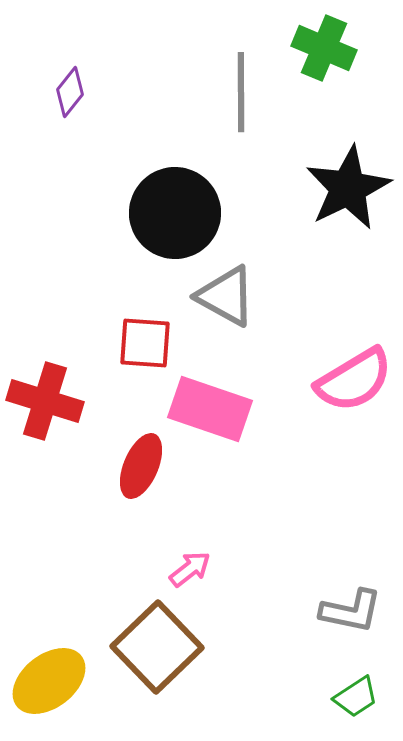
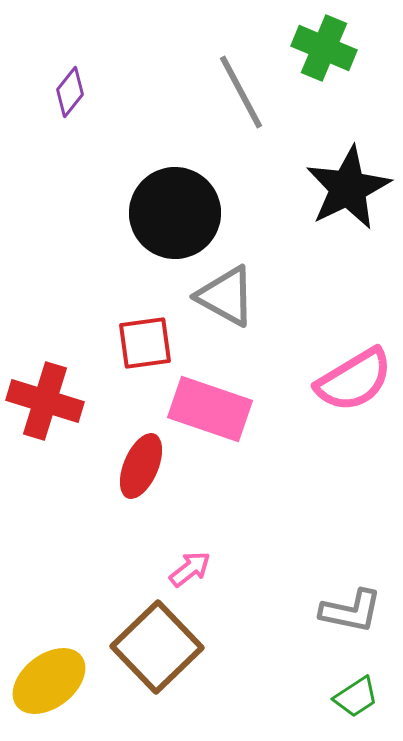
gray line: rotated 28 degrees counterclockwise
red square: rotated 12 degrees counterclockwise
